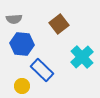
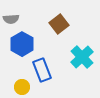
gray semicircle: moved 3 px left
blue hexagon: rotated 25 degrees clockwise
blue rectangle: rotated 25 degrees clockwise
yellow circle: moved 1 px down
